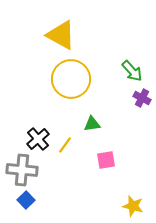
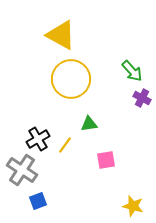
green triangle: moved 3 px left
black cross: rotated 10 degrees clockwise
gray cross: rotated 28 degrees clockwise
blue square: moved 12 px right, 1 px down; rotated 24 degrees clockwise
